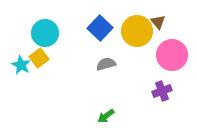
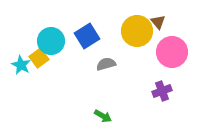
blue square: moved 13 px left, 8 px down; rotated 15 degrees clockwise
cyan circle: moved 6 px right, 8 px down
pink circle: moved 3 px up
green arrow: moved 3 px left; rotated 114 degrees counterclockwise
